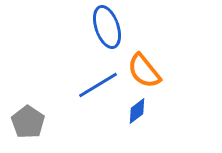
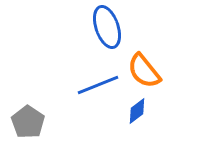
blue line: rotated 9 degrees clockwise
